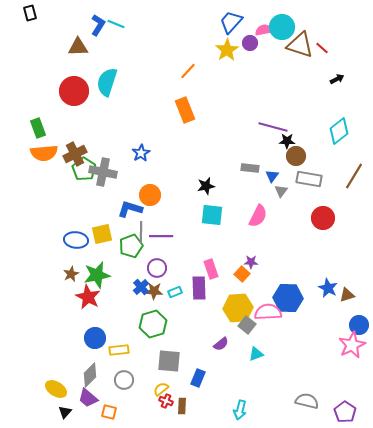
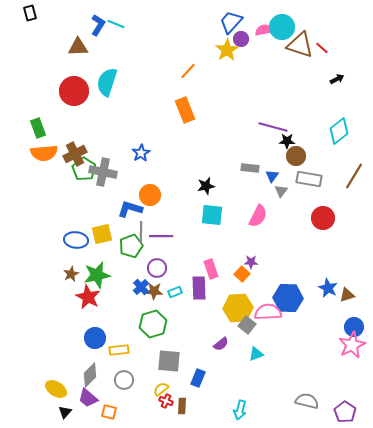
purple circle at (250, 43): moved 9 px left, 4 px up
blue circle at (359, 325): moved 5 px left, 2 px down
